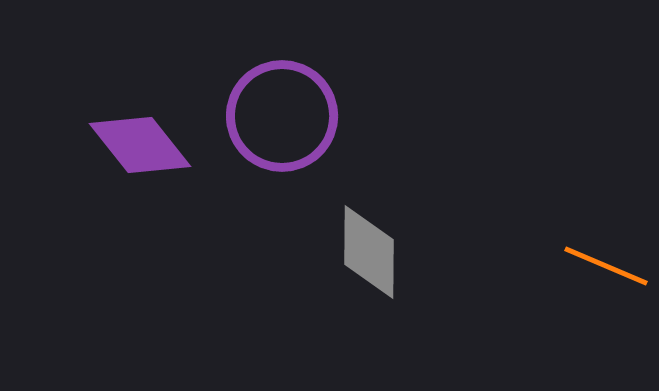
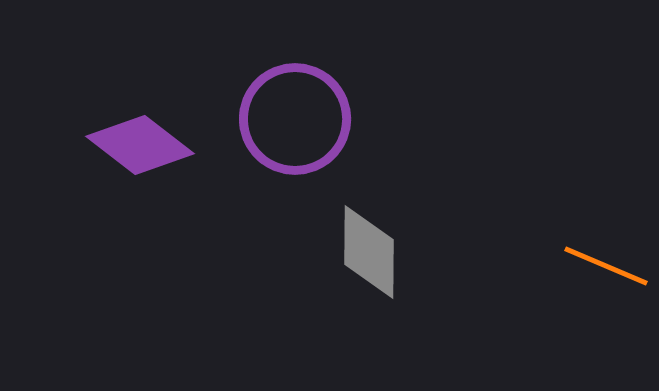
purple circle: moved 13 px right, 3 px down
purple diamond: rotated 14 degrees counterclockwise
